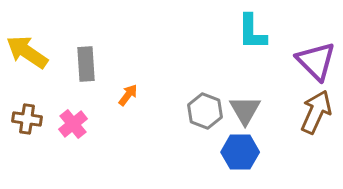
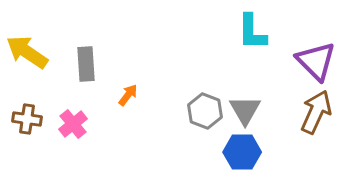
blue hexagon: moved 2 px right
